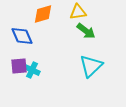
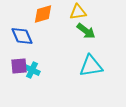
cyan triangle: rotated 35 degrees clockwise
